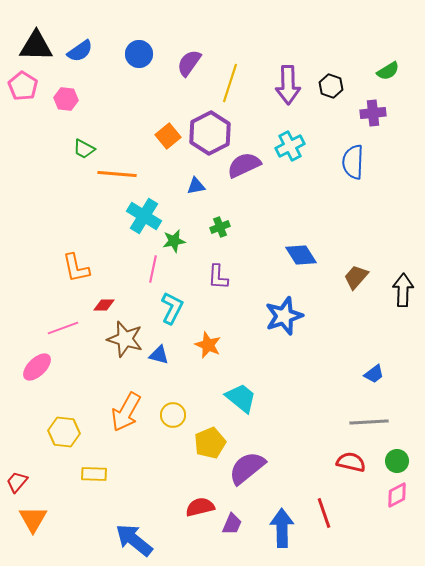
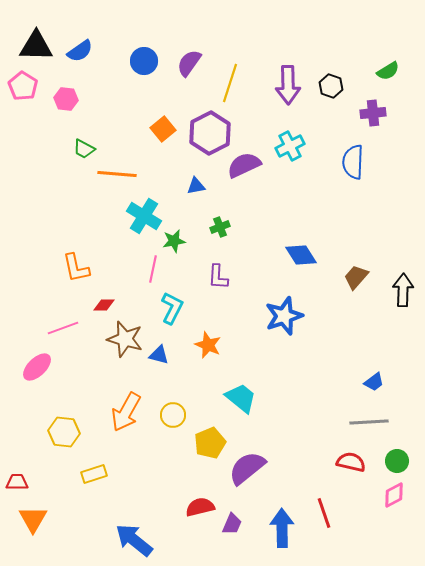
blue circle at (139, 54): moved 5 px right, 7 px down
orange square at (168, 136): moved 5 px left, 7 px up
blue trapezoid at (374, 374): moved 8 px down
yellow rectangle at (94, 474): rotated 20 degrees counterclockwise
red trapezoid at (17, 482): rotated 50 degrees clockwise
pink diamond at (397, 495): moved 3 px left
